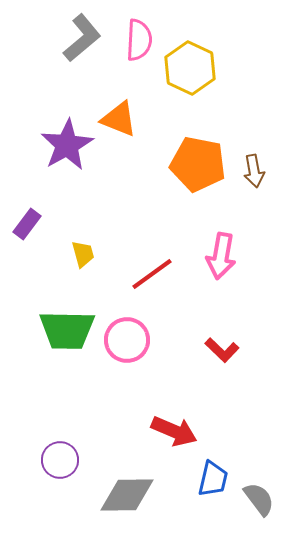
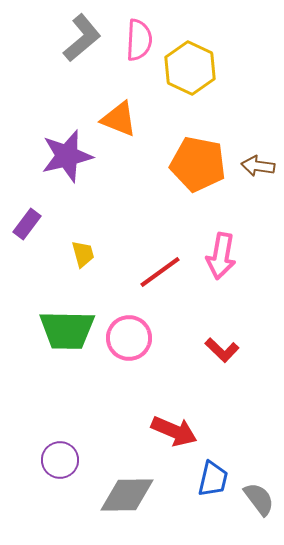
purple star: moved 11 px down; rotated 16 degrees clockwise
brown arrow: moved 4 px right, 5 px up; rotated 108 degrees clockwise
red line: moved 8 px right, 2 px up
pink circle: moved 2 px right, 2 px up
